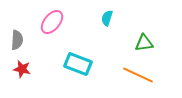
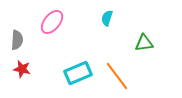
cyan rectangle: moved 9 px down; rotated 44 degrees counterclockwise
orange line: moved 21 px left, 1 px down; rotated 28 degrees clockwise
